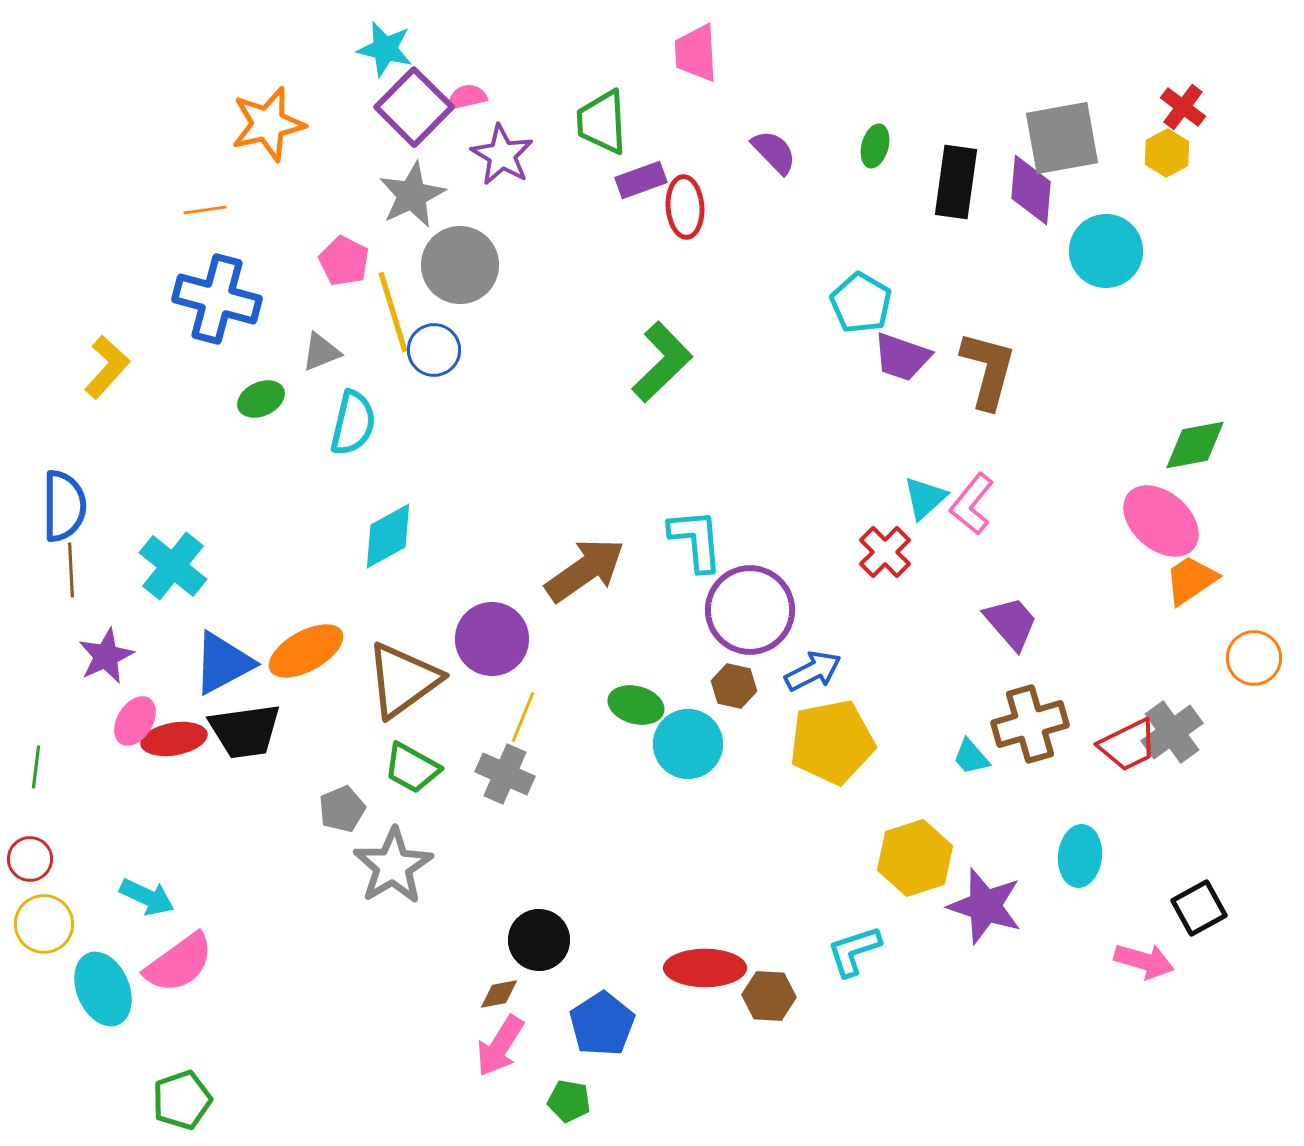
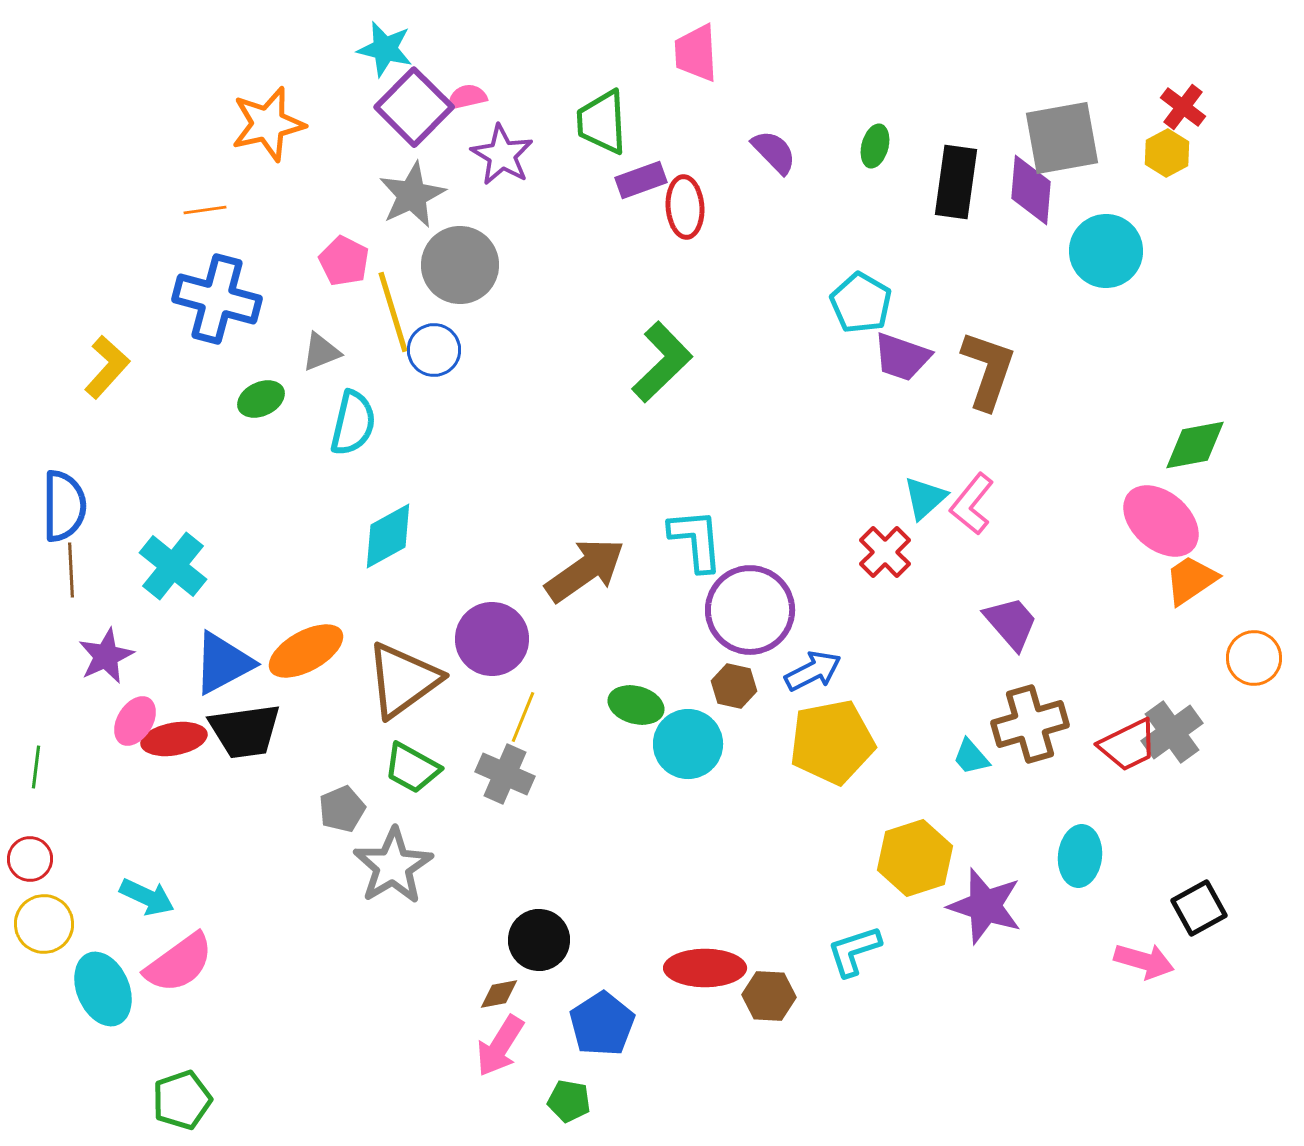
brown L-shape at (988, 370): rotated 4 degrees clockwise
